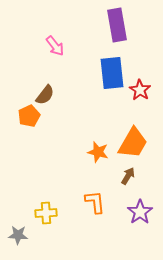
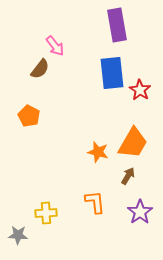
brown semicircle: moved 5 px left, 26 px up
orange pentagon: rotated 20 degrees counterclockwise
